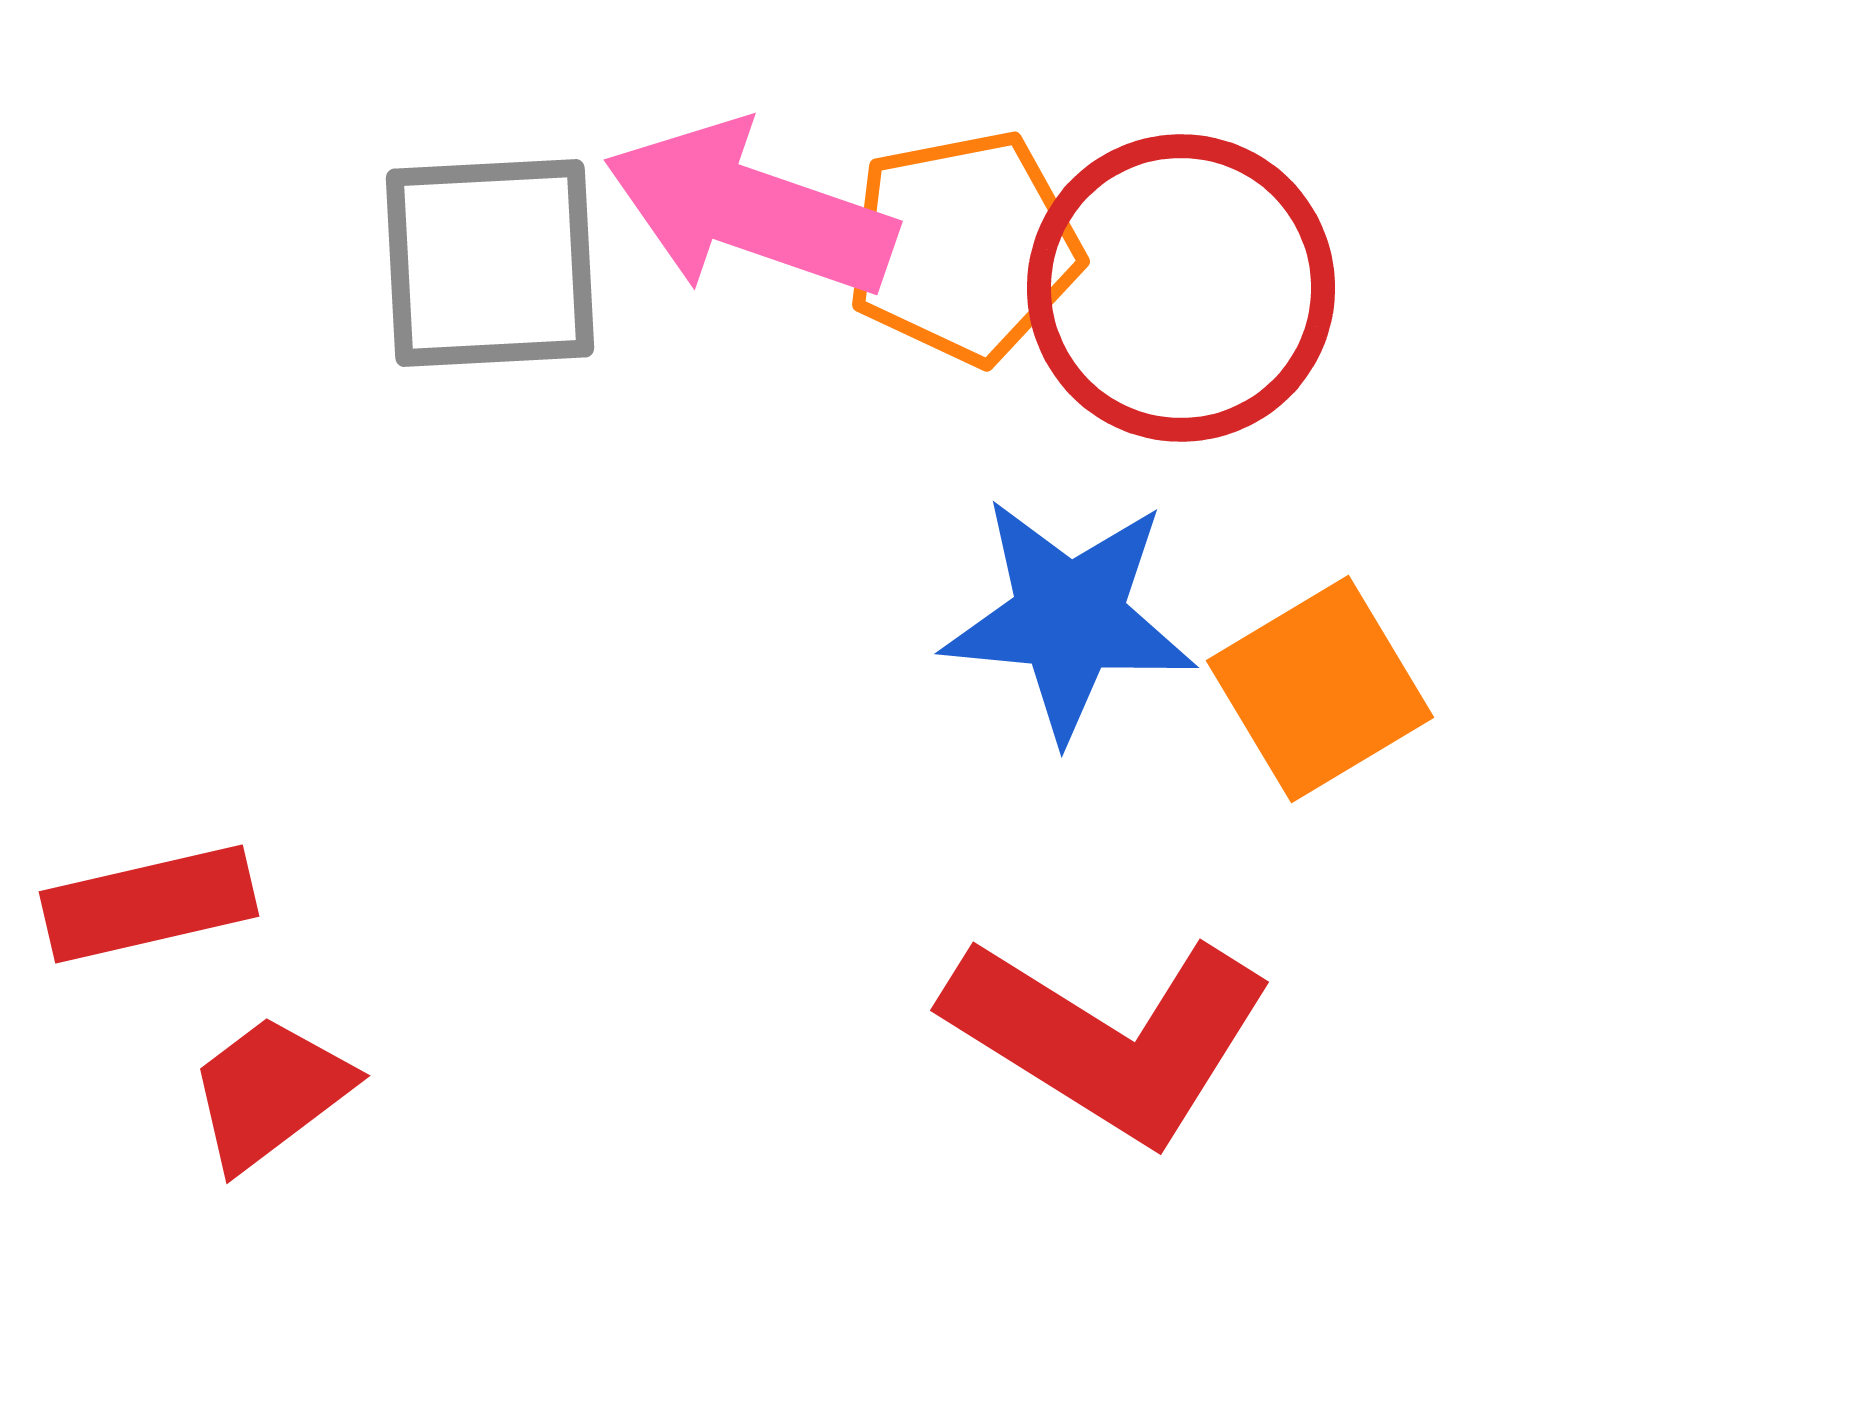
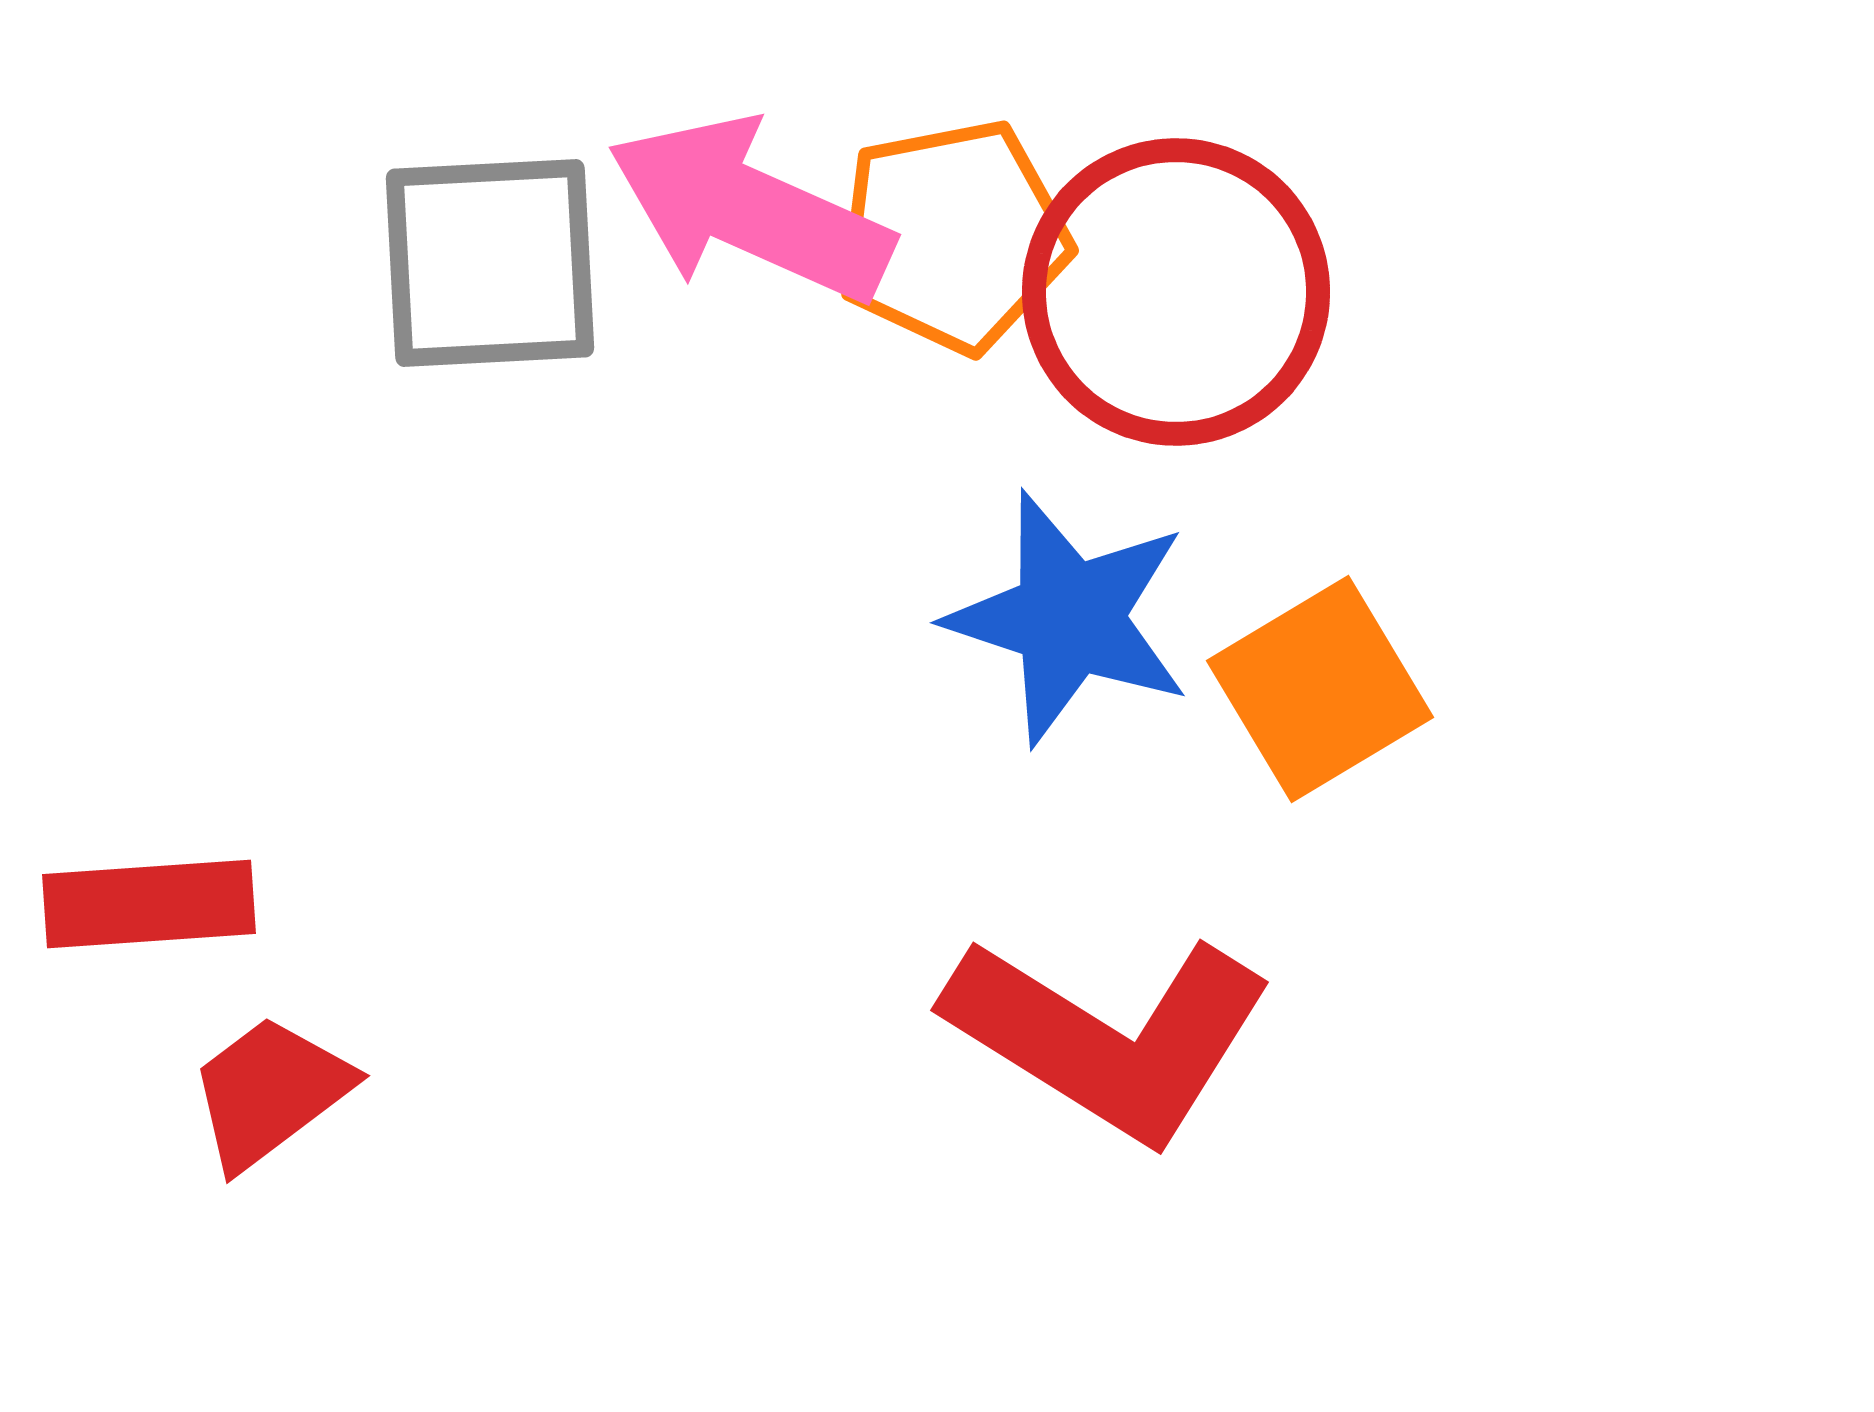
pink arrow: rotated 5 degrees clockwise
orange pentagon: moved 11 px left, 11 px up
red circle: moved 5 px left, 4 px down
blue star: rotated 13 degrees clockwise
red rectangle: rotated 9 degrees clockwise
